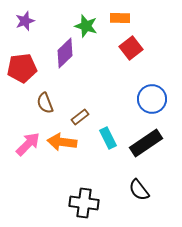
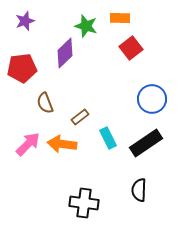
orange arrow: moved 2 px down
black semicircle: rotated 40 degrees clockwise
